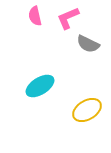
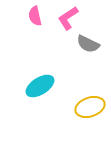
pink L-shape: rotated 10 degrees counterclockwise
yellow ellipse: moved 3 px right, 3 px up; rotated 12 degrees clockwise
